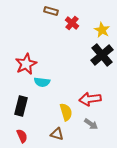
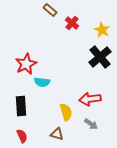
brown rectangle: moved 1 px left, 1 px up; rotated 24 degrees clockwise
black cross: moved 2 px left, 2 px down
black rectangle: rotated 18 degrees counterclockwise
